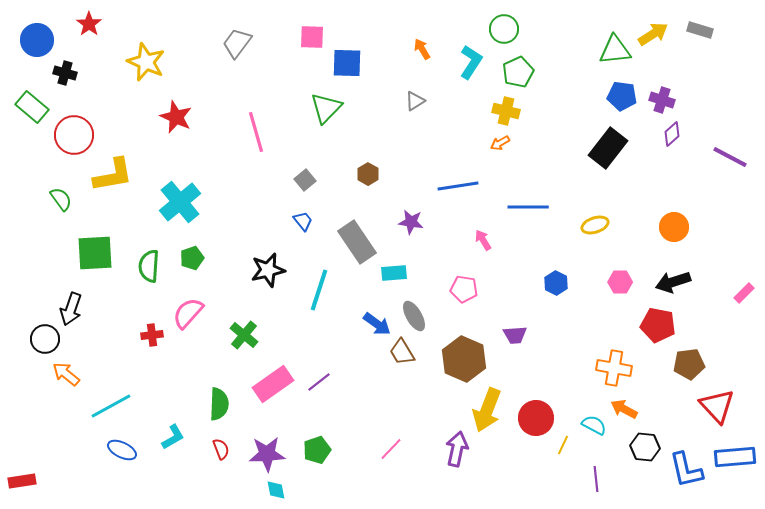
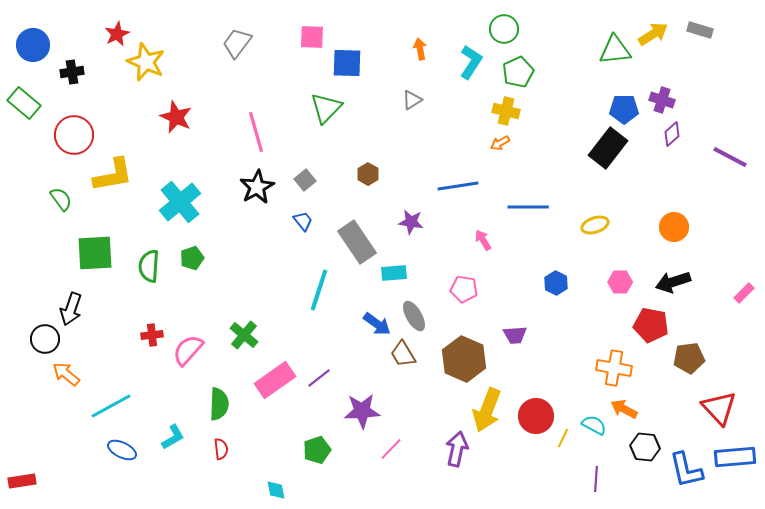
red star at (89, 24): moved 28 px right, 10 px down; rotated 10 degrees clockwise
blue circle at (37, 40): moved 4 px left, 5 px down
orange arrow at (422, 49): moved 2 px left; rotated 20 degrees clockwise
black cross at (65, 73): moved 7 px right, 1 px up; rotated 25 degrees counterclockwise
blue pentagon at (622, 96): moved 2 px right, 13 px down; rotated 8 degrees counterclockwise
gray triangle at (415, 101): moved 3 px left, 1 px up
green rectangle at (32, 107): moved 8 px left, 4 px up
black star at (268, 270): moved 11 px left, 83 px up; rotated 16 degrees counterclockwise
pink semicircle at (188, 313): moved 37 px down
red pentagon at (658, 325): moved 7 px left
brown trapezoid at (402, 352): moved 1 px right, 2 px down
brown pentagon at (689, 364): moved 6 px up
purple line at (319, 382): moved 4 px up
pink rectangle at (273, 384): moved 2 px right, 4 px up
red triangle at (717, 406): moved 2 px right, 2 px down
red circle at (536, 418): moved 2 px up
yellow line at (563, 445): moved 7 px up
red semicircle at (221, 449): rotated 15 degrees clockwise
purple star at (267, 454): moved 95 px right, 43 px up
purple line at (596, 479): rotated 10 degrees clockwise
